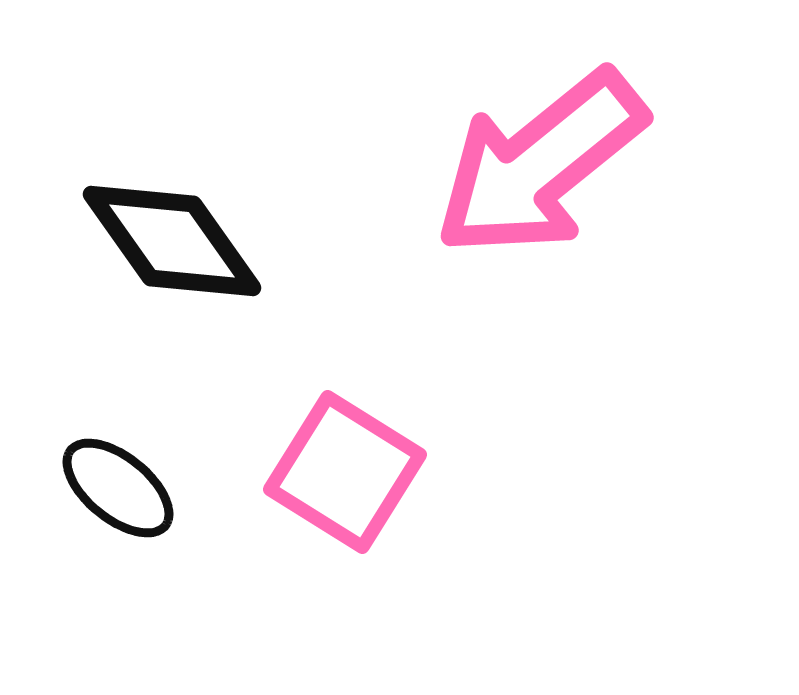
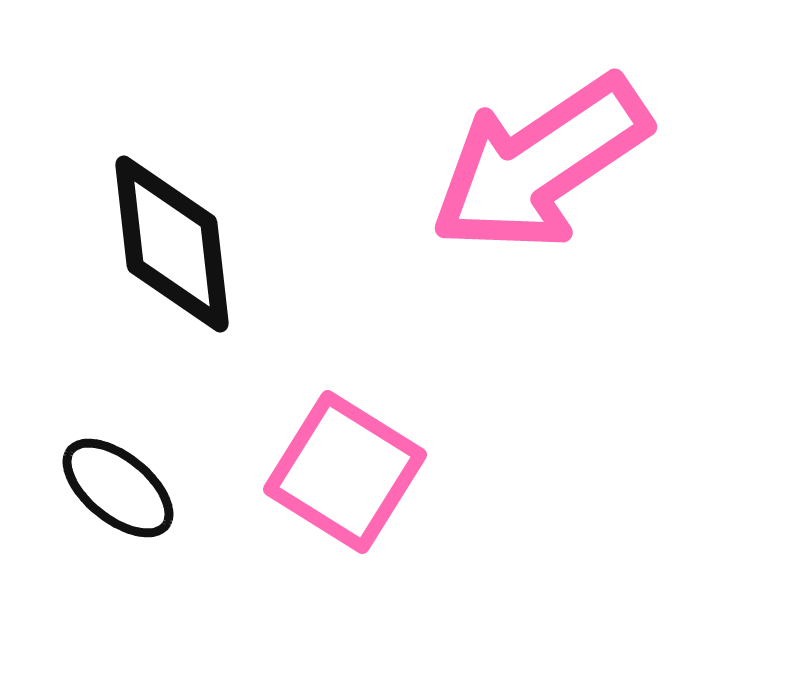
pink arrow: rotated 5 degrees clockwise
black diamond: moved 3 px down; rotated 29 degrees clockwise
